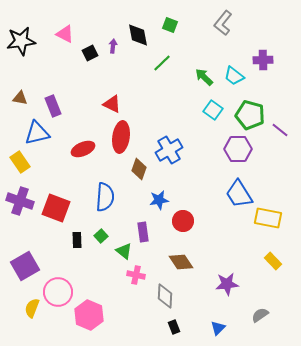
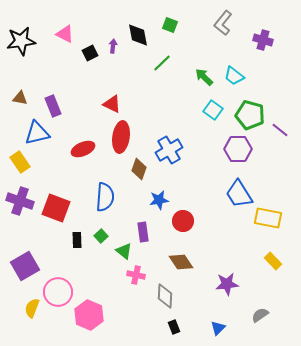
purple cross at (263, 60): moved 20 px up; rotated 18 degrees clockwise
